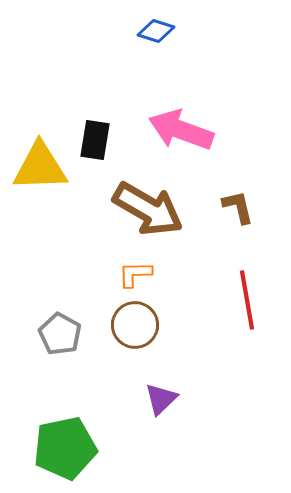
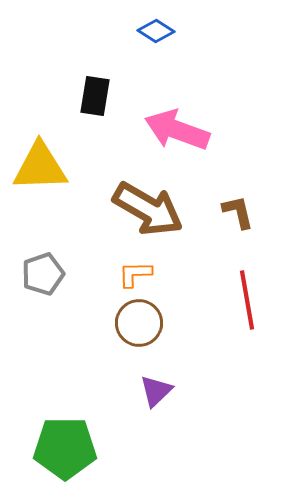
blue diamond: rotated 15 degrees clockwise
pink arrow: moved 4 px left
black rectangle: moved 44 px up
brown L-shape: moved 5 px down
brown circle: moved 4 px right, 2 px up
gray pentagon: moved 17 px left, 60 px up; rotated 24 degrees clockwise
purple triangle: moved 5 px left, 8 px up
green pentagon: rotated 12 degrees clockwise
